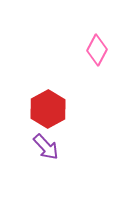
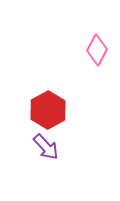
red hexagon: moved 1 px down
